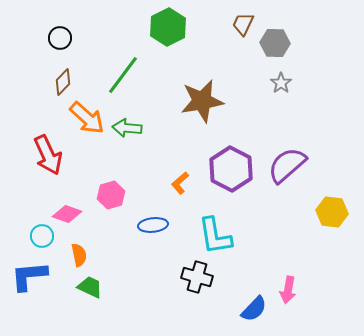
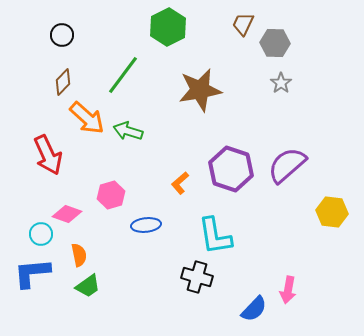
black circle: moved 2 px right, 3 px up
brown star: moved 2 px left, 11 px up
green arrow: moved 1 px right, 3 px down; rotated 12 degrees clockwise
purple hexagon: rotated 9 degrees counterclockwise
blue ellipse: moved 7 px left
cyan circle: moved 1 px left, 2 px up
blue L-shape: moved 3 px right, 3 px up
green trapezoid: moved 2 px left, 1 px up; rotated 120 degrees clockwise
